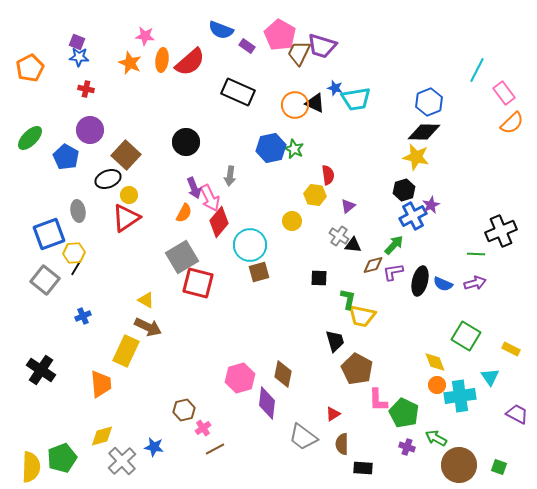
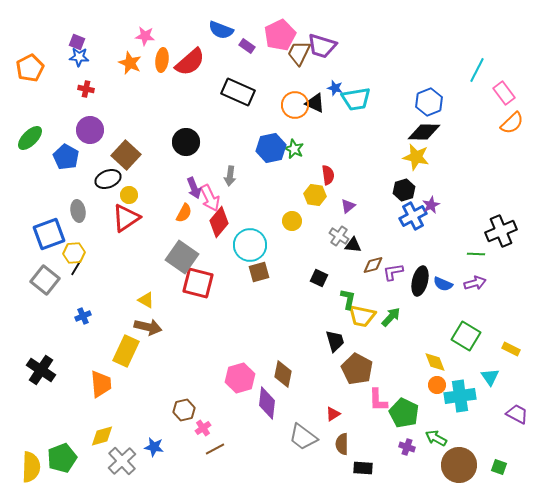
pink pentagon at (280, 35): rotated 16 degrees clockwise
green arrow at (394, 245): moved 3 px left, 72 px down
gray square at (182, 257): rotated 24 degrees counterclockwise
black square at (319, 278): rotated 24 degrees clockwise
brown arrow at (148, 327): rotated 12 degrees counterclockwise
